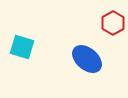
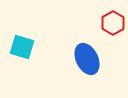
blue ellipse: rotated 24 degrees clockwise
